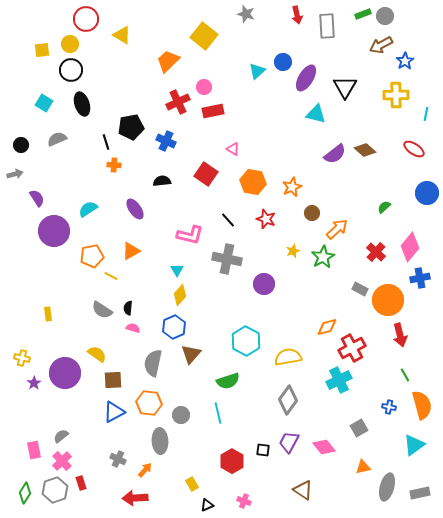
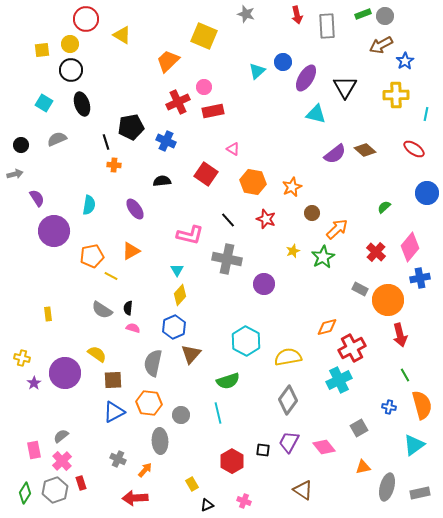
yellow square at (204, 36): rotated 16 degrees counterclockwise
cyan semicircle at (88, 209): moved 1 px right, 4 px up; rotated 132 degrees clockwise
